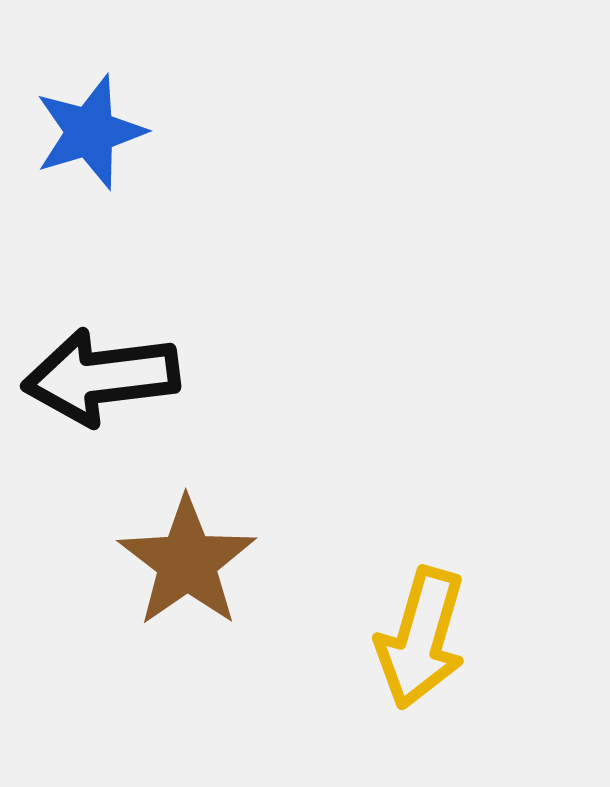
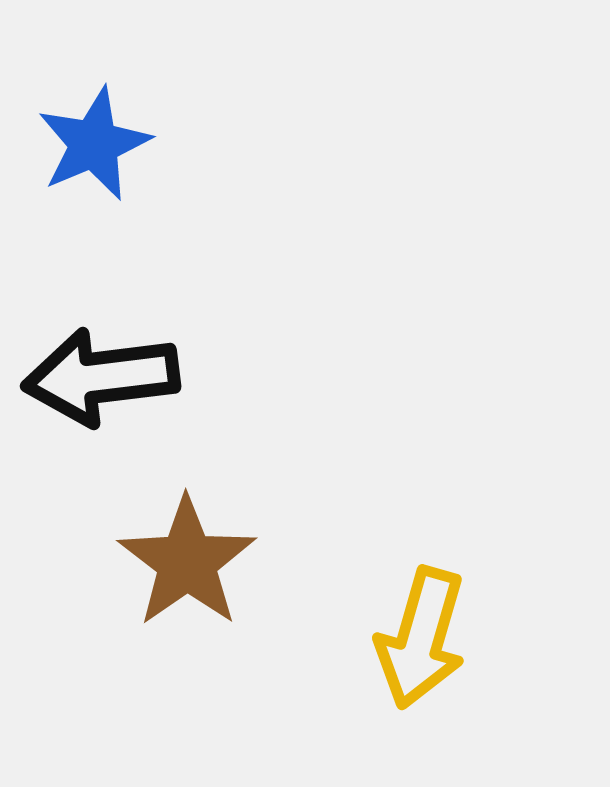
blue star: moved 4 px right, 12 px down; rotated 6 degrees counterclockwise
